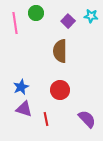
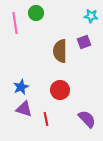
purple square: moved 16 px right, 21 px down; rotated 24 degrees clockwise
